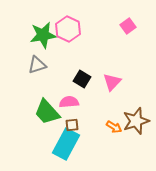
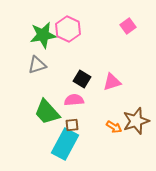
pink triangle: rotated 30 degrees clockwise
pink semicircle: moved 5 px right, 2 px up
cyan rectangle: moved 1 px left
